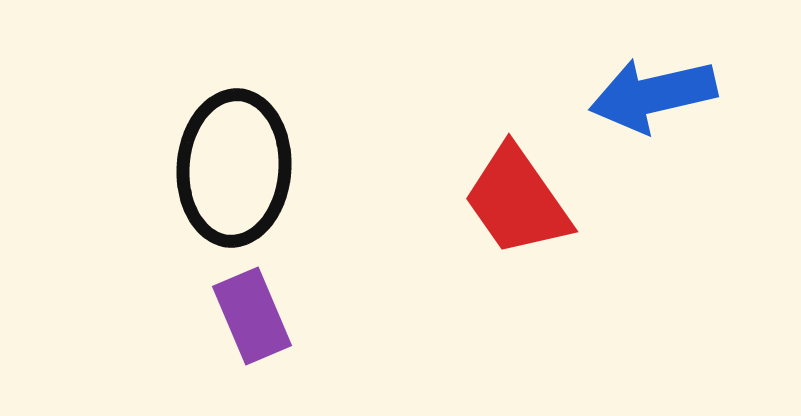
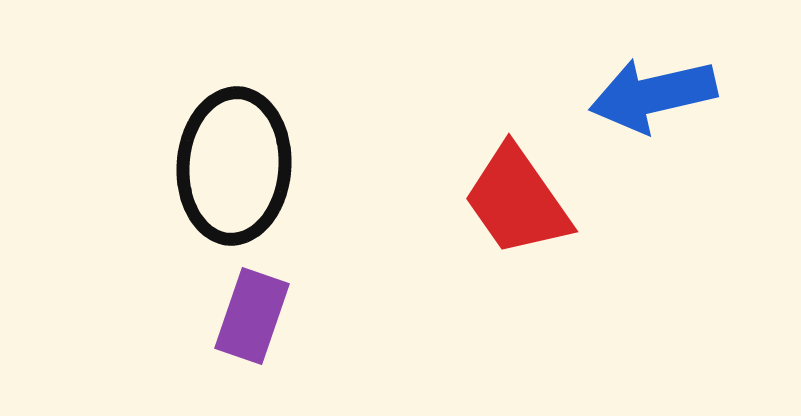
black ellipse: moved 2 px up
purple rectangle: rotated 42 degrees clockwise
